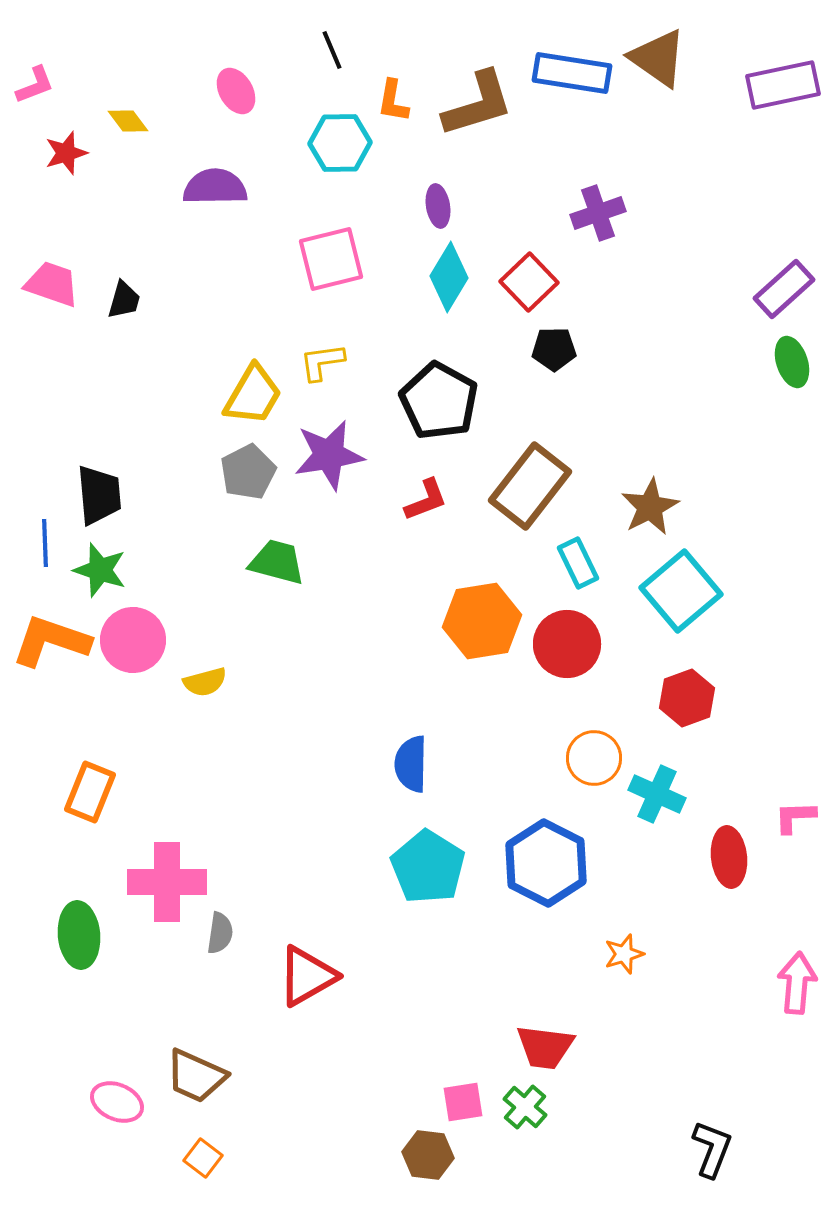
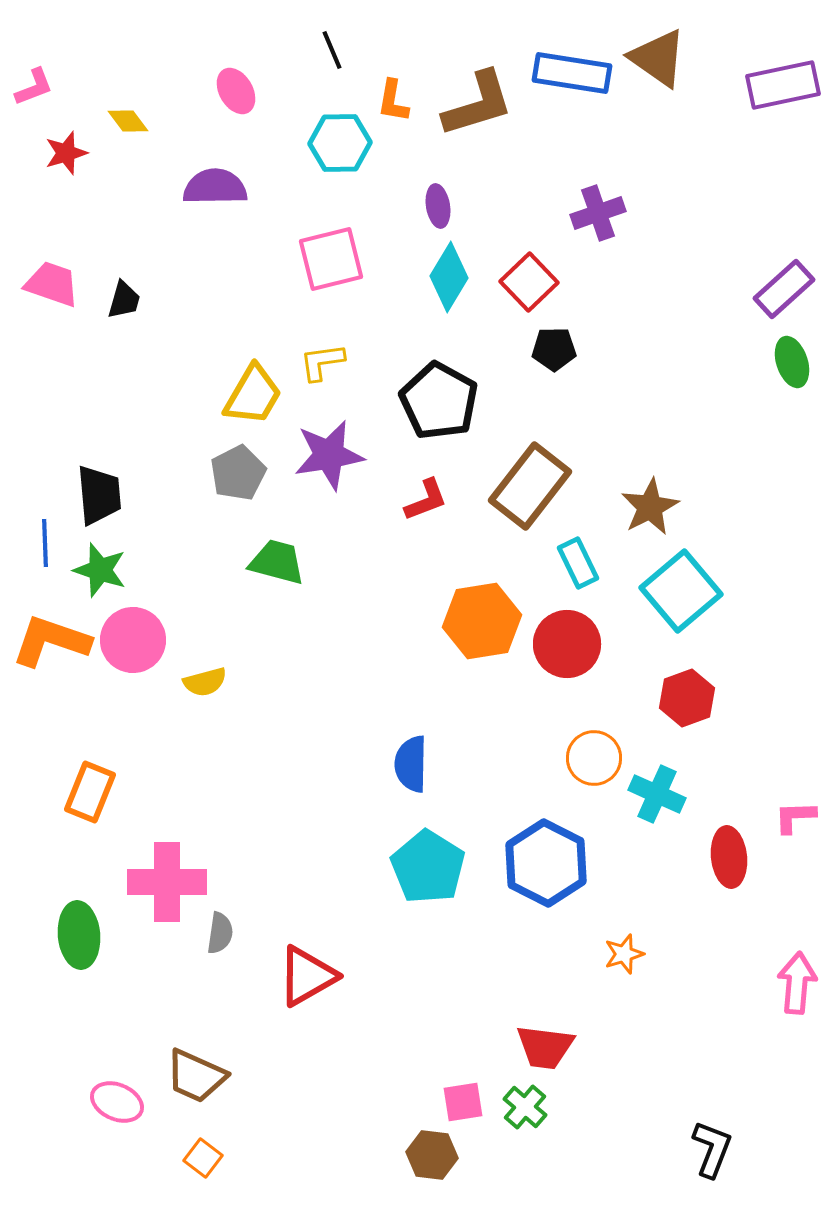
pink L-shape at (35, 85): moved 1 px left, 2 px down
gray pentagon at (248, 472): moved 10 px left, 1 px down
brown hexagon at (428, 1155): moved 4 px right
